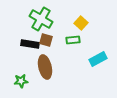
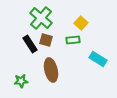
green cross: moved 1 px up; rotated 10 degrees clockwise
black rectangle: rotated 48 degrees clockwise
cyan rectangle: rotated 60 degrees clockwise
brown ellipse: moved 6 px right, 3 px down
